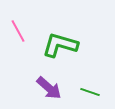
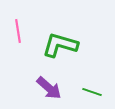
pink line: rotated 20 degrees clockwise
green line: moved 2 px right
